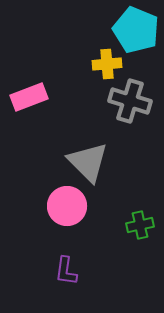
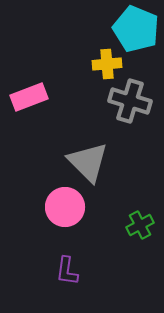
cyan pentagon: moved 1 px up
pink circle: moved 2 px left, 1 px down
green cross: rotated 16 degrees counterclockwise
purple L-shape: moved 1 px right
